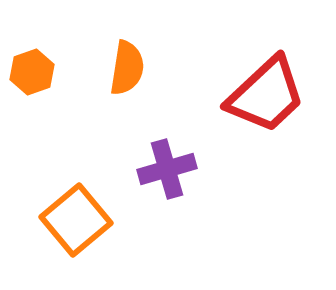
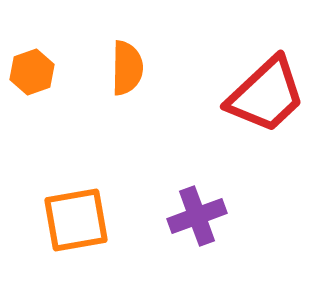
orange semicircle: rotated 8 degrees counterclockwise
purple cross: moved 30 px right, 47 px down; rotated 4 degrees counterclockwise
orange square: rotated 30 degrees clockwise
